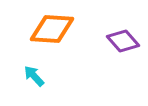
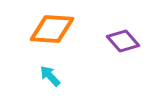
cyan arrow: moved 16 px right
